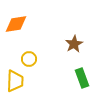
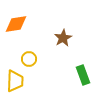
brown star: moved 11 px left, 6 px up
green rectangle: moved 1 px right, 3 px up
